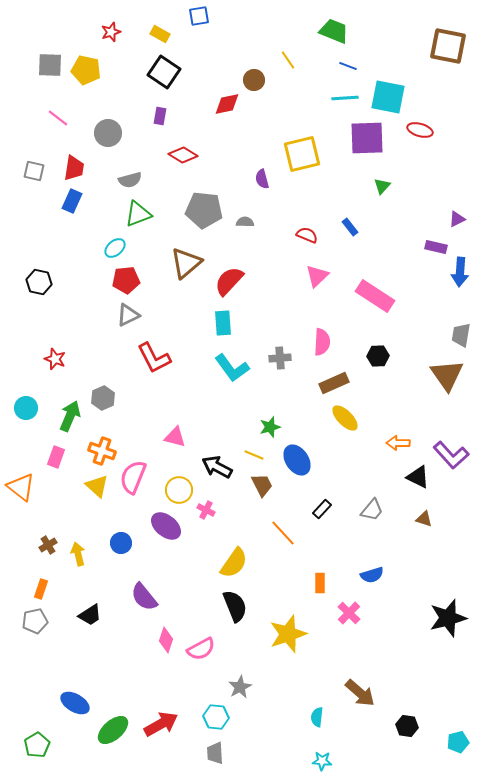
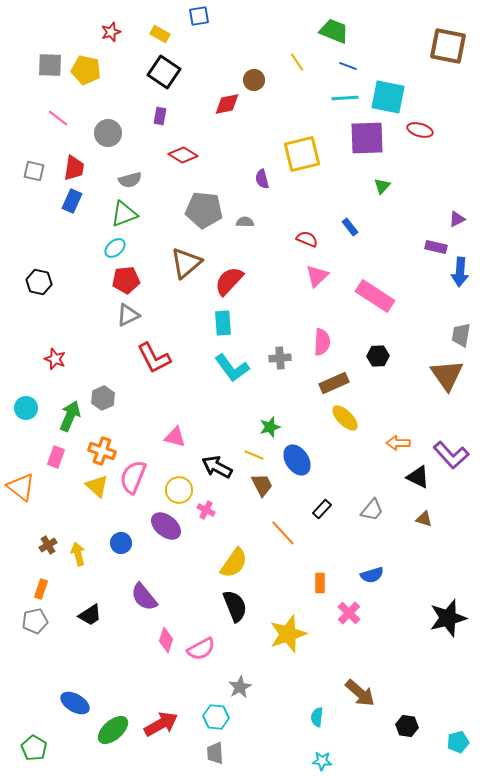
yellow line at (288, 60): moved 9 px right, 2 px down
green triangle at (138, 214): moved 14 px left
red semicircle at (307, 235): moved 4 px down
green pentagon at (37, 745): moved 3 px left, 3 px down; rotated 10 degrees counterclockwise
